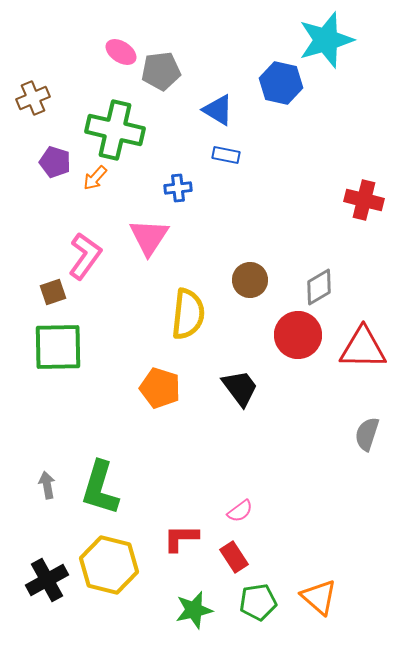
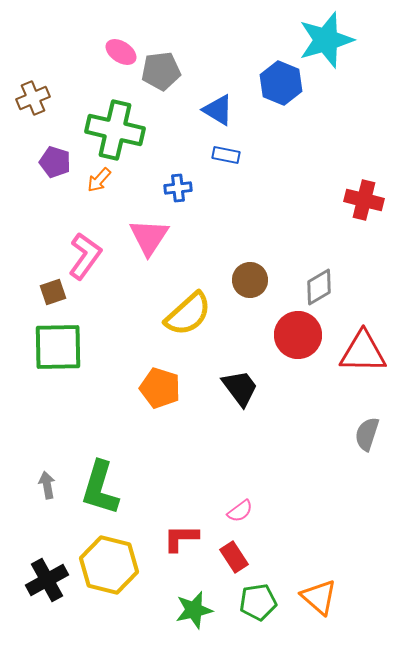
blue hexagon: rotated 9 degrees clockwise
orange arrow: moved 4 px right, 2 px down
yellow semicircle: rotated 42 degrees clockwise
red triangle: moved 4 px down
